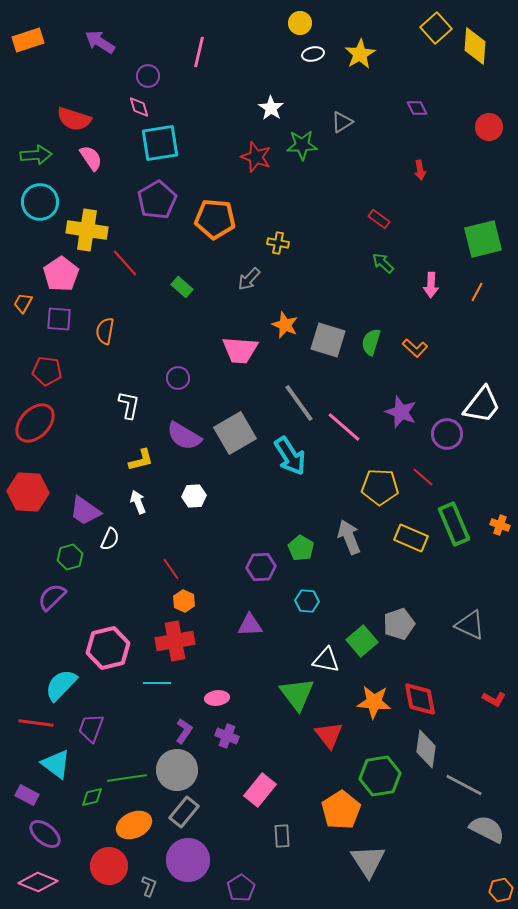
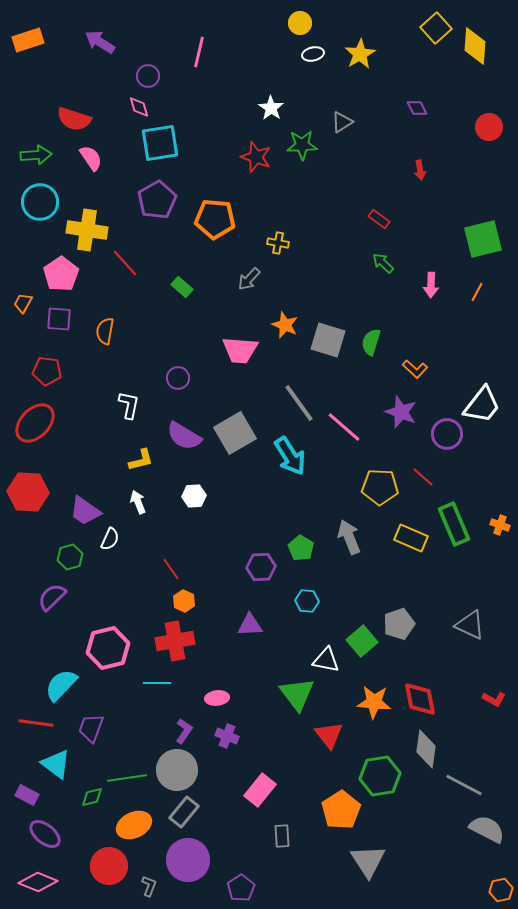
orange L-shape at (415, 348): moved 21 px down
